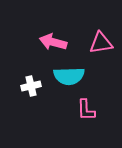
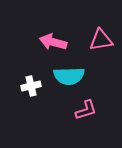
pink triangle: moved 3 px up
pink L-shape: rotated 105 degrees counterclockwise
